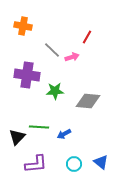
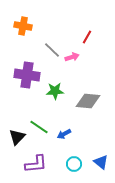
green line: rotated 30 degrees clockwise
